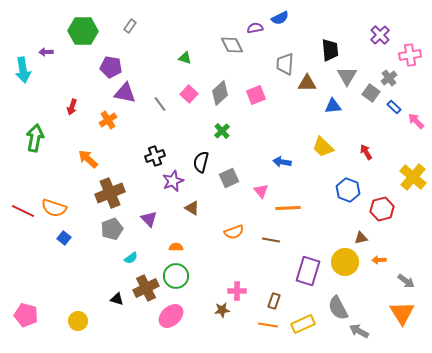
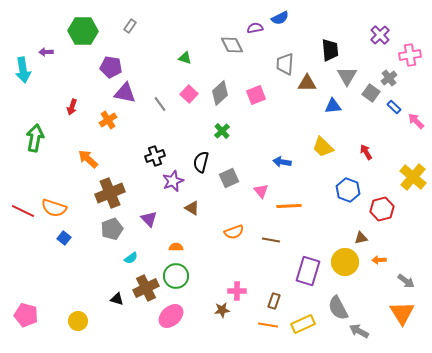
orange line at (288, 208): moved 1 px right, 2 px up
